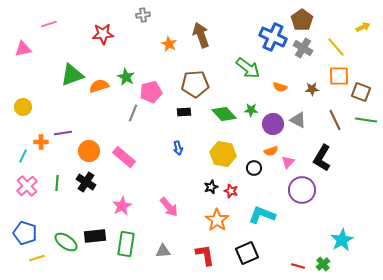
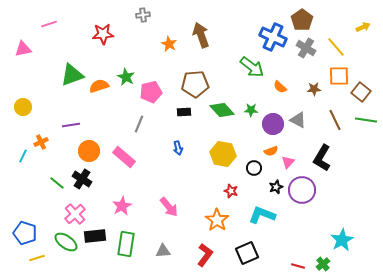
gray cross at (303, 48): moved 3 px right
green arrow at (248, 68): moved 4 px right, 1 px up
orange semicircle at (280, 87): rotated 24 degrees clockwise
brown star at (312, 89): moved 2 px right
brown square at (361, 92): rotated 18 degrees clockwise
gray line at (133, 113): moved 6 px right, 11 px down
green diamond at (224, 114): moved 2 px left, 4 px up
purple line at (63, 133): moved 8 px right, 8 px up
orange cross at (41, 142): rotated 24 degrees counterclockwise
black cross at (86, 182): moved 4 px left, 3 px up
green line at (57, 183): rotated 56 degrees counterclockwise
pink cross at (27, 186): moved 48 px right, 28 px down
black star at (211, 187): moved 65 px right
red L-shape at (205, 255): rotated 45 degrees clockwise
